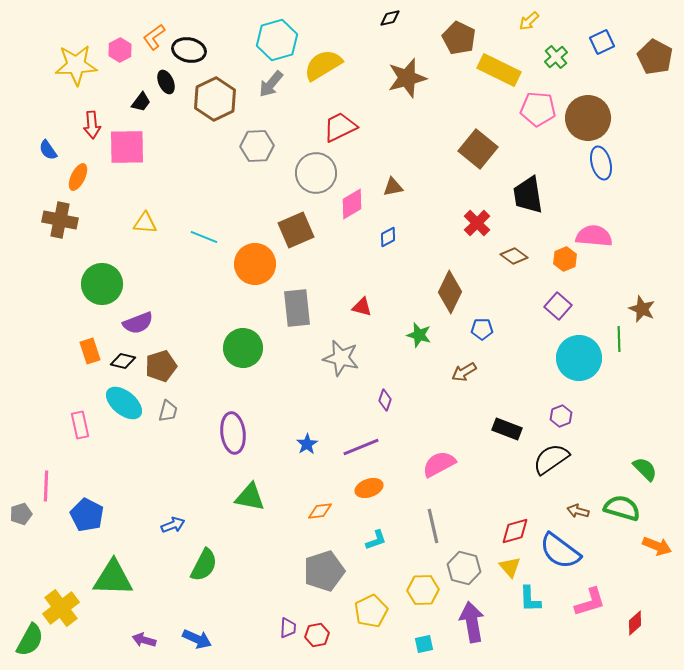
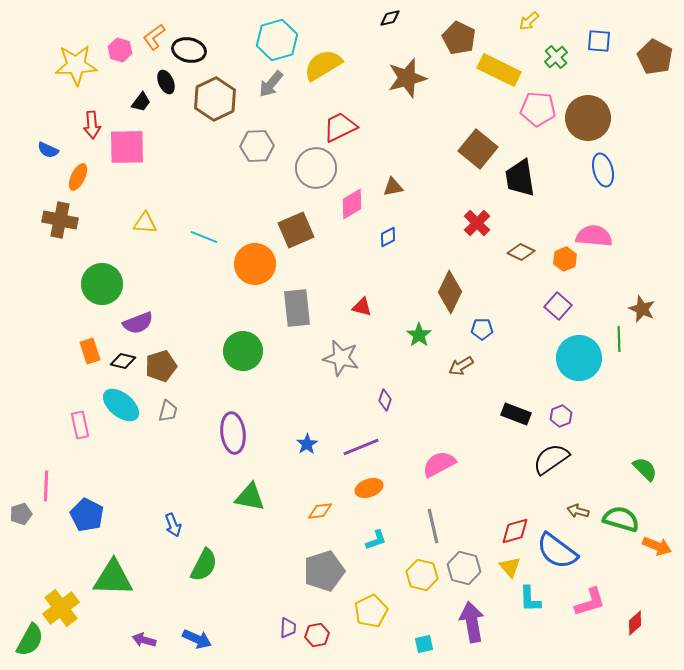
blue square at (602, 42): moved 3 px left, 1 px up; rotated 30 degrees clockwise
pink hexagon at (120, 50): rotated 15 degrees counterclockwise
blue semicircle at (48, 150): rotated 30 degrees counterclockwise
blue ellipse at (601, 163): moved 2 px right, 7 px down
gray circle at (316, 173): moved 5 px up
black trapezoid at (528, 195): moved 8 px left, 17 px up
brown diamond at (514, 256): moved 7 px right, 4 px up; rotated 12 degrees counterclockwise
green star at (419, 335): rotated 20 degrees clockwise
green circle at (243, 348): moved 3 px down
brown arrow at (464, 372): moved 3 px left, 6 px up
cyan ellipse at (124, 403): moved 3 px left, 2 px down
black rectangle at (507, 429): moved 9 px right, 15 px up
green semicircle at (622, 508): moved 1 px left, 11 px down
blue arrow at (173, 525): rotated 90 degrees clockwise
blue semicircle at (560, 551): moved 3 px left
yellow hexagon at (423, 590): moved 1 px left, 15 px up; rotated 16 degrees clockwise
